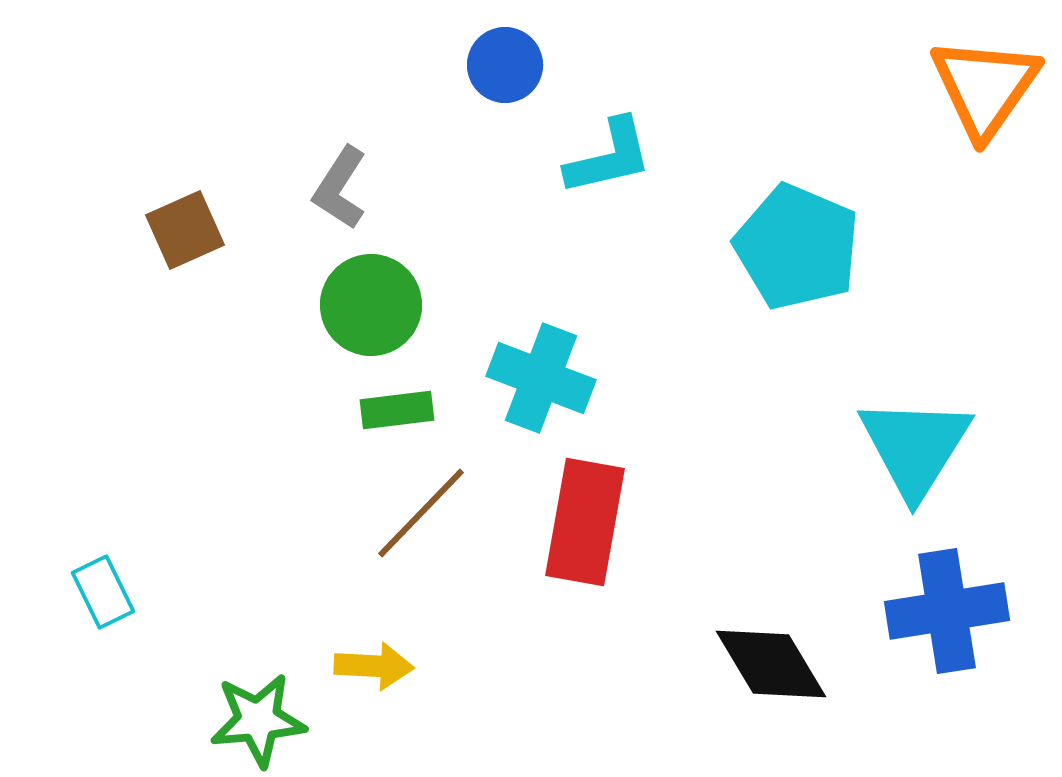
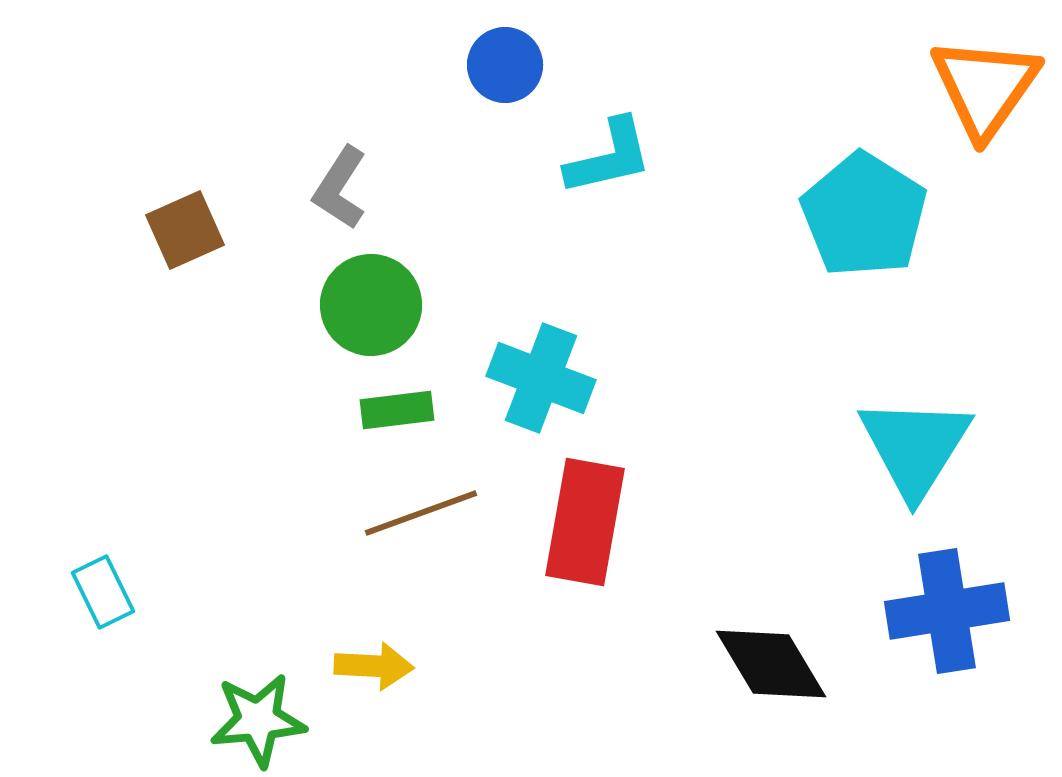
cyan pentagon: moved 67 px right, 32 px up; rotated 9 degrees clockwise
brown line: rotated 26 degrees clockwise
